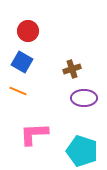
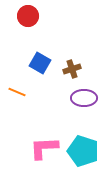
red circle: moved 15 px up
blue square: moved 18 px right, 1 px down
orange line: moved 1 px left, 1 px down
pink L-shape: moved 10 px right, 14 px down
cyan pentagon: moved 1 px right
